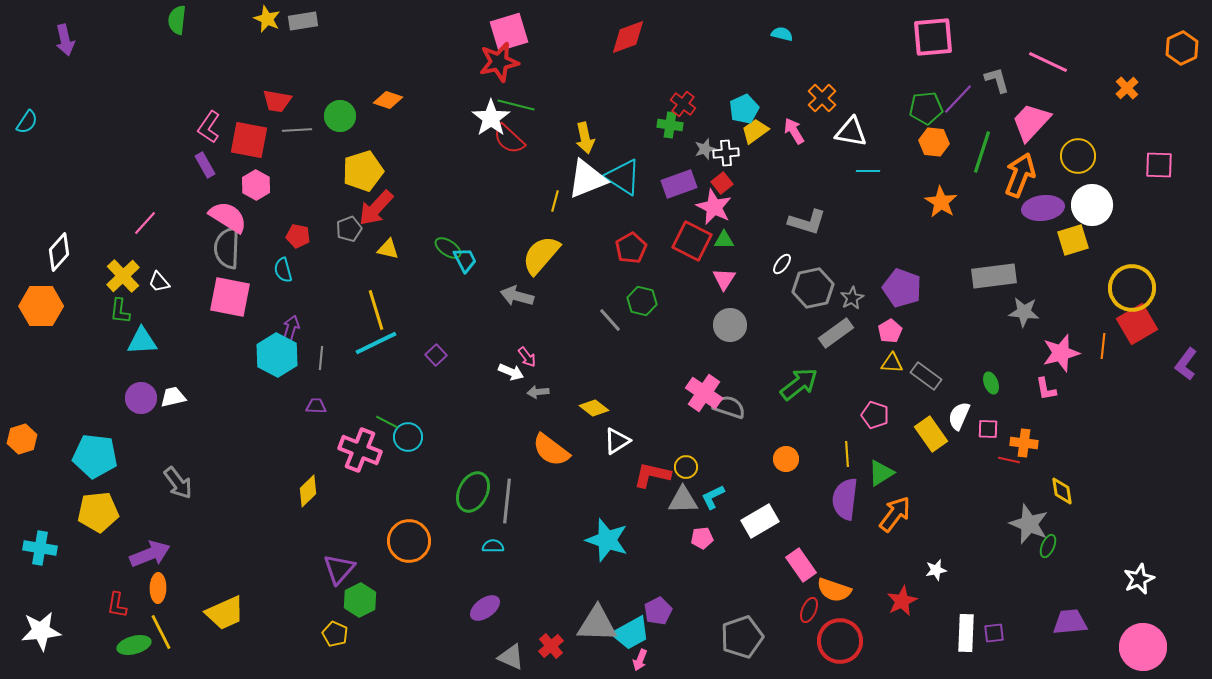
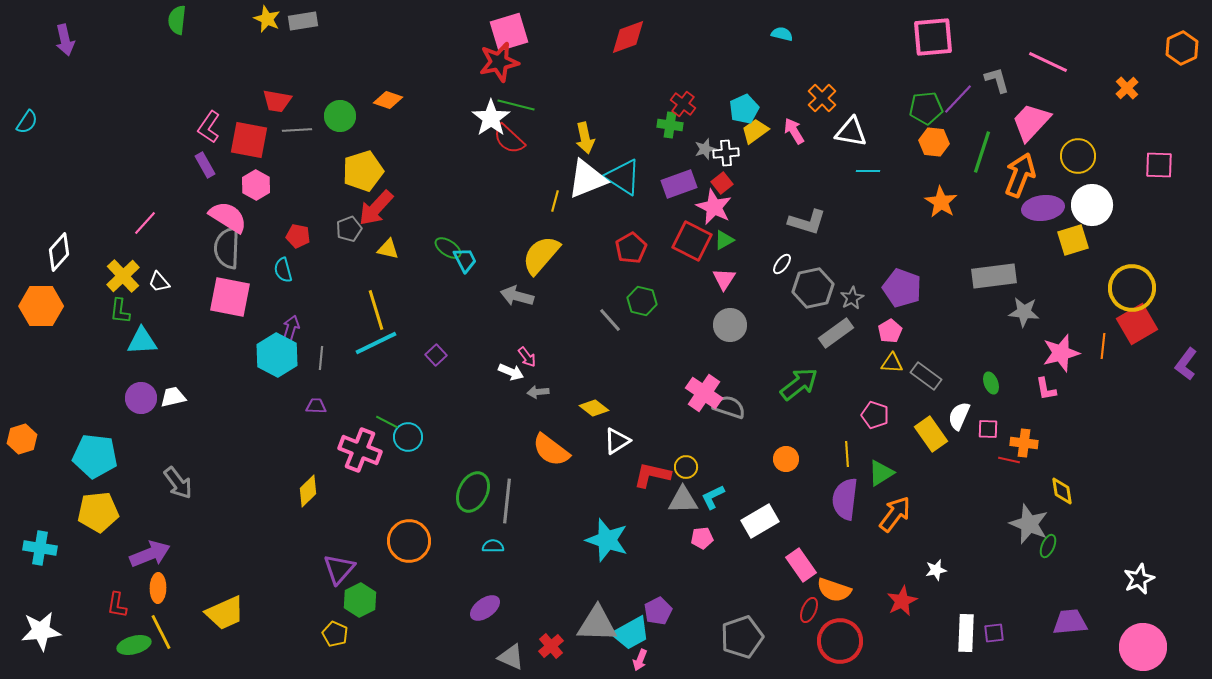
green triangle at (724, 240): rotated 30 degrees counterclockwise
